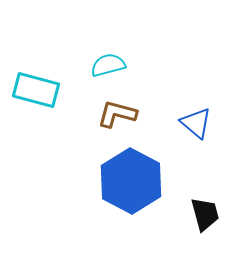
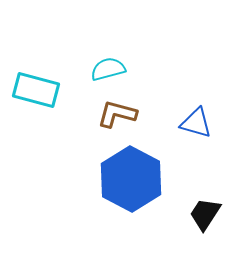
cyan semicircle: moved 4 px down
blue triangle: rotated 24 degrees counterclockwise
blue hexagon: moved 2 px up
black trapezoid: rotated 132 degrees counterclockwise
